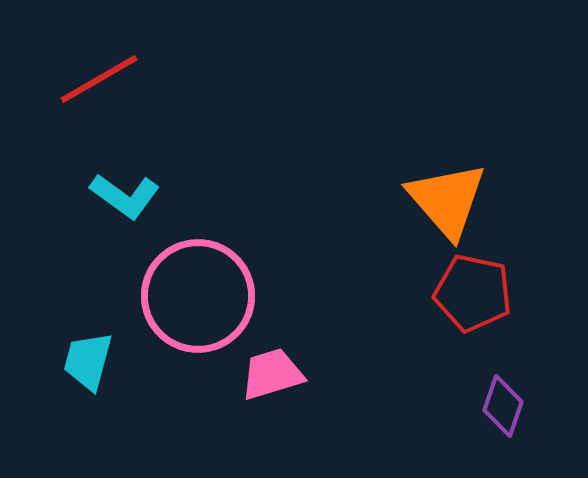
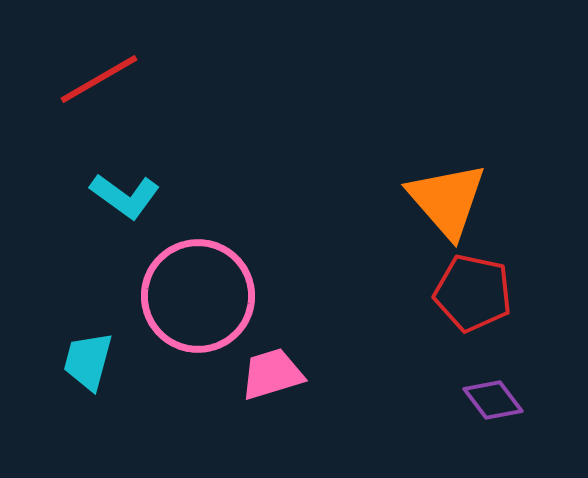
purple diamond: moved 10 px left, 6 px up; rotated 56 degrees counterclockwise
